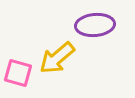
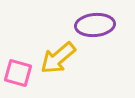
yellow arrow: moved 1 px right
